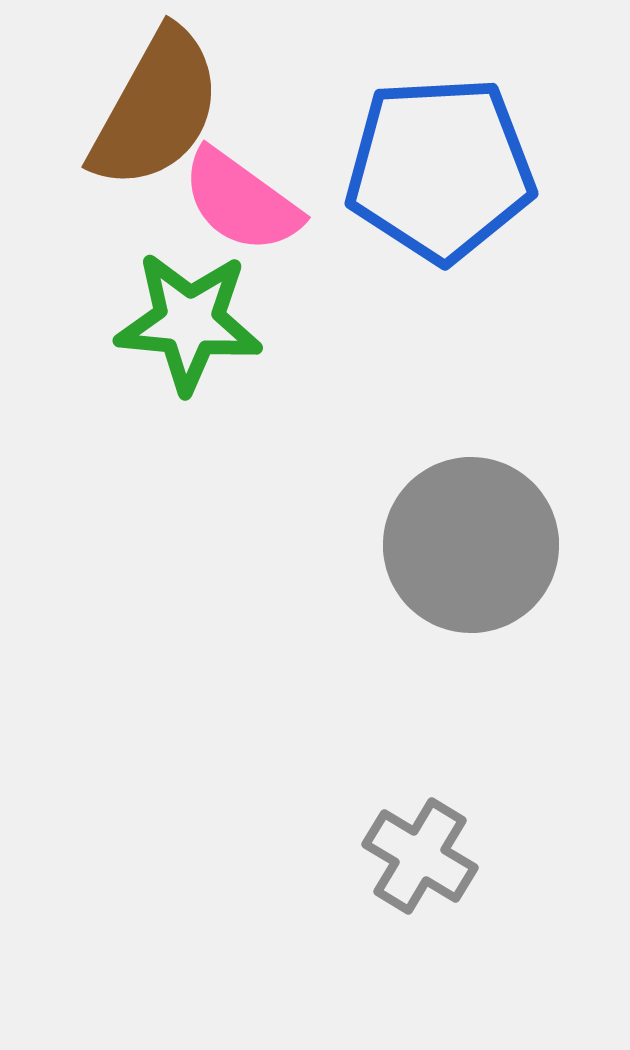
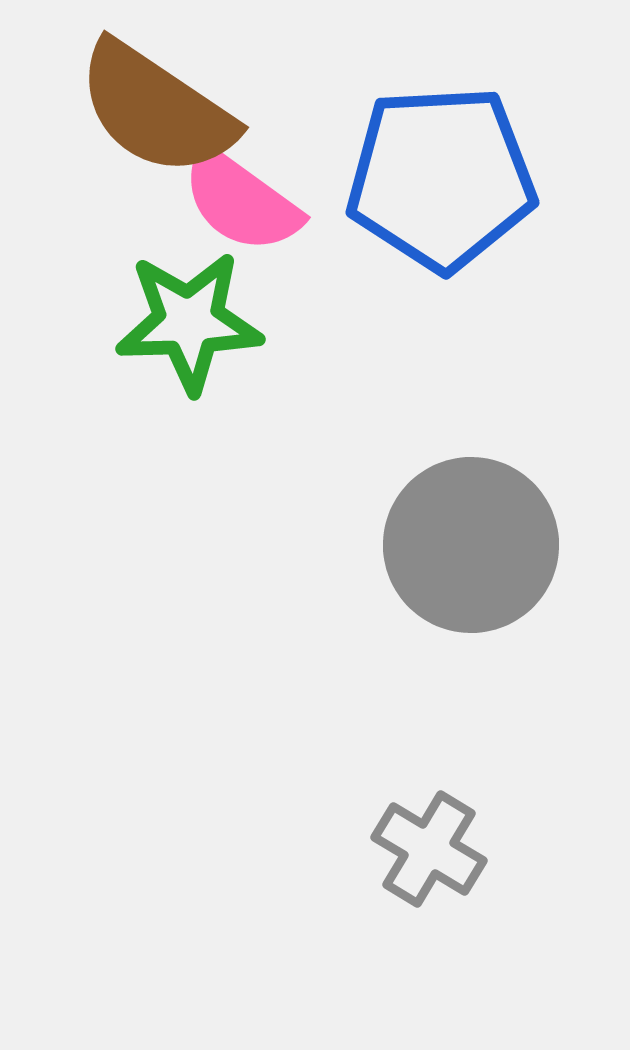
brown semicircle: rotated 95 degrees clockwise
blue pentagon: moved 1 px right, 9 px down
green star: rotated 7 degrees counterclockwise
gray cross: moved 9 px right, 7 px up
